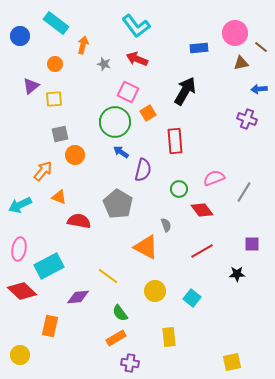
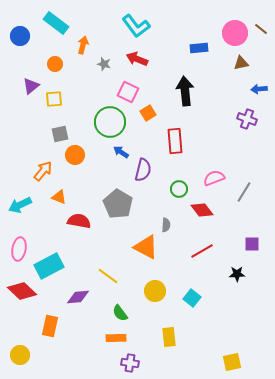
brown line at (261, 47): moved 18 px up
black arrow at (185, 91): rotated 36 degrees counterclockwise
green circle at (115, 122): moved 5 px left
gray semicircle at (166, 225): rotated 24 degrees clockwise
orange rectangle at (116, 338): rotated 30 degrees clockwise
